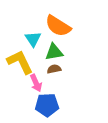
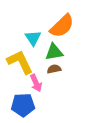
orange semicircle: moved 4 px right; rotated 76 degrees counterclockwise
cyan triangle: moved 1 px up
blue pentagon: moved 24 px left
